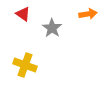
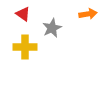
gray star: rotated 12 degrees clockwise
yellow cross: moved 18 px up; rotated 20 degrees counterclockwise
